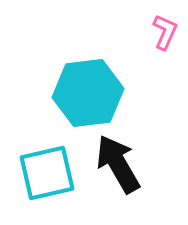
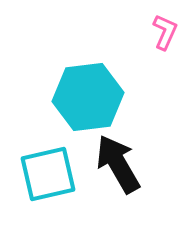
cyan hexagon: moved 4 px down
cyan square: moved 1 px right, 1 px down
